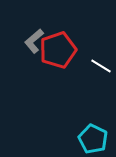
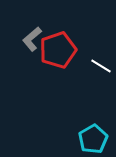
gray L-shape: moved 2 px left, 2 px up
cyan pentagon: rotated 16 degrees clockwise
